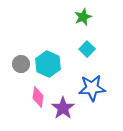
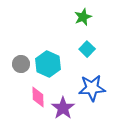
pink diamond: rotated 10 degrees counterclockwise
